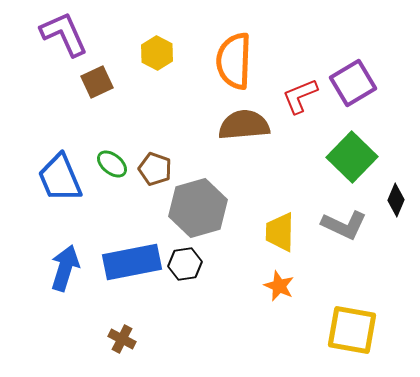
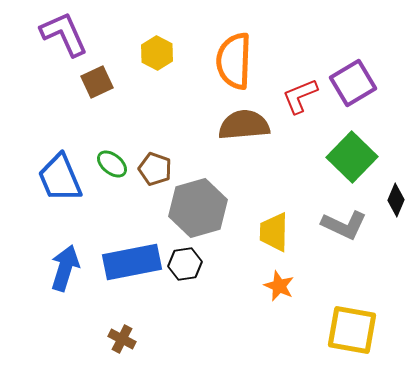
yellow trapezoid: moved 6 px left
